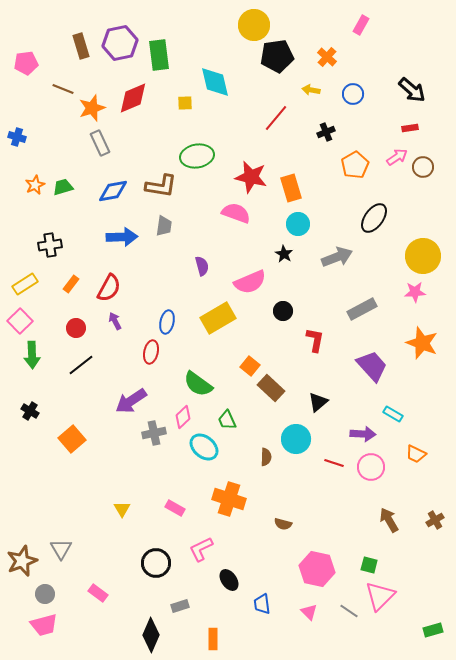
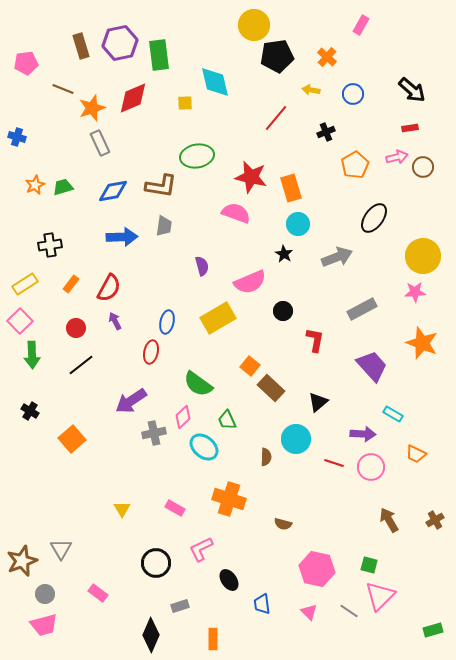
pink arrow at (397, 157): rotated 20 degrees clockwise
